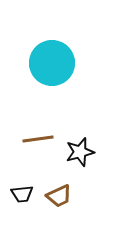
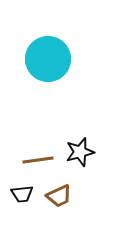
cyan circle: moved 4 px left, 4 px up
brown line: moved 21 px down
